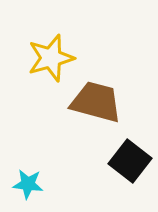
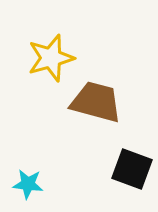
black square: moved 2 px right, 8 px down; rotated 18 degrees counterclockwise
